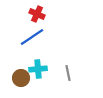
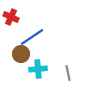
red cross: moved 26 px left, 3 px down
brown circle: moved 24 px up
